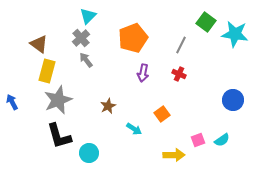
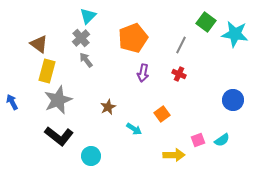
brown star: moved 1 px down
black L-shape: rotated 36 degrees counterclockwise
cyan circle: moved 2 px right, 3 px down
